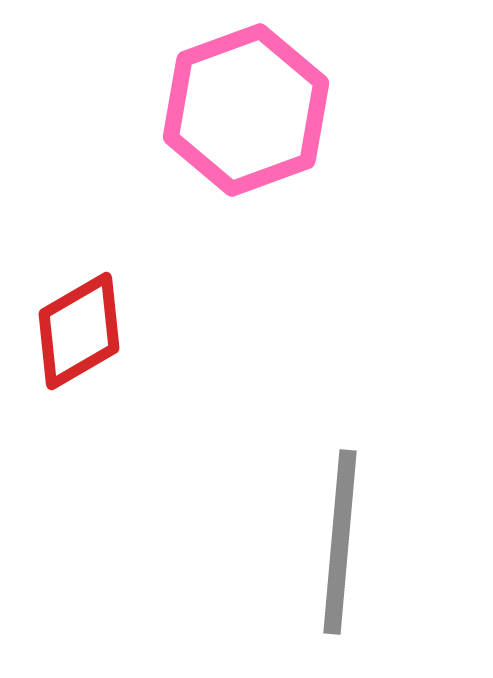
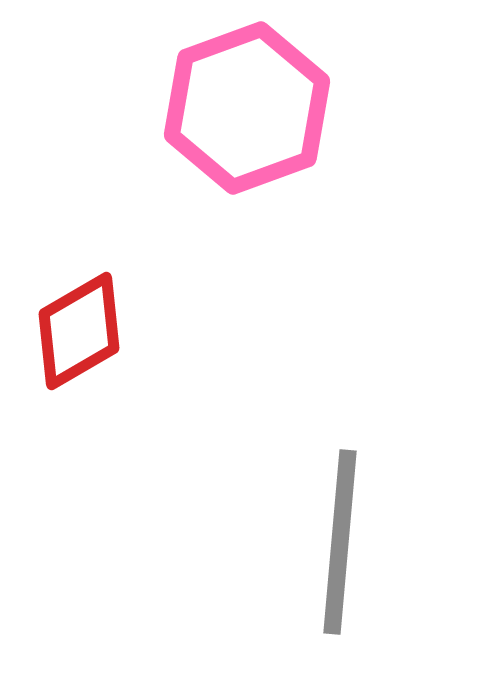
pink hexagon: moved 1 px right, 2 px up
